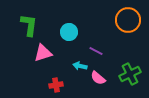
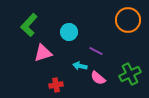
green L-shape: rotated 145 degrees counterclockwise
